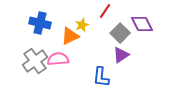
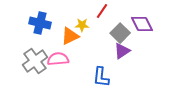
red line: moved 3 px left
yellow star: rotated 24 degrees clockwise
purple triangle: moved 1 px right, 4 px up
